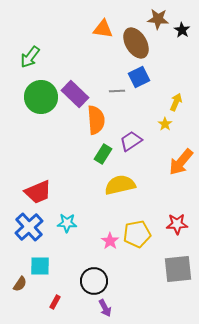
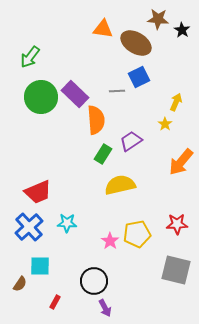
brown ellipse: rotated 28 degrees counterclockwise
gray square: moved 2 px left, 1 px down; rotated 20 degrees clockwise
